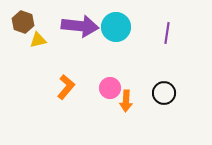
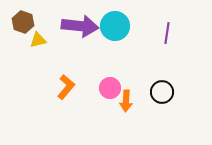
cyan circle: moved 1 px left, 1 px up
black circle: moved 2 px left, 1 px up
